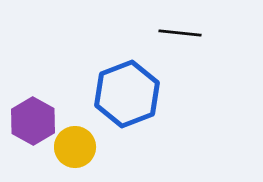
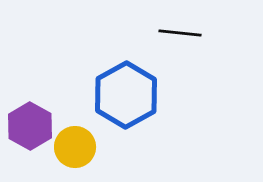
blue hexagon: moved 1 px left, 1 px down; rotated 8 degrees counterclockwise
purple hexagon: moved 3 px left, 5 px down
